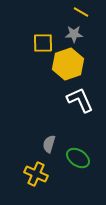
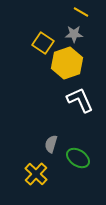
yellow square: rotated 35 degrees clockwise
yellow hexagon: moved 1 px left, 1 px up
gray semicircle: moved 2 px right
yellow cross: rotated 20 degrees clockwise
